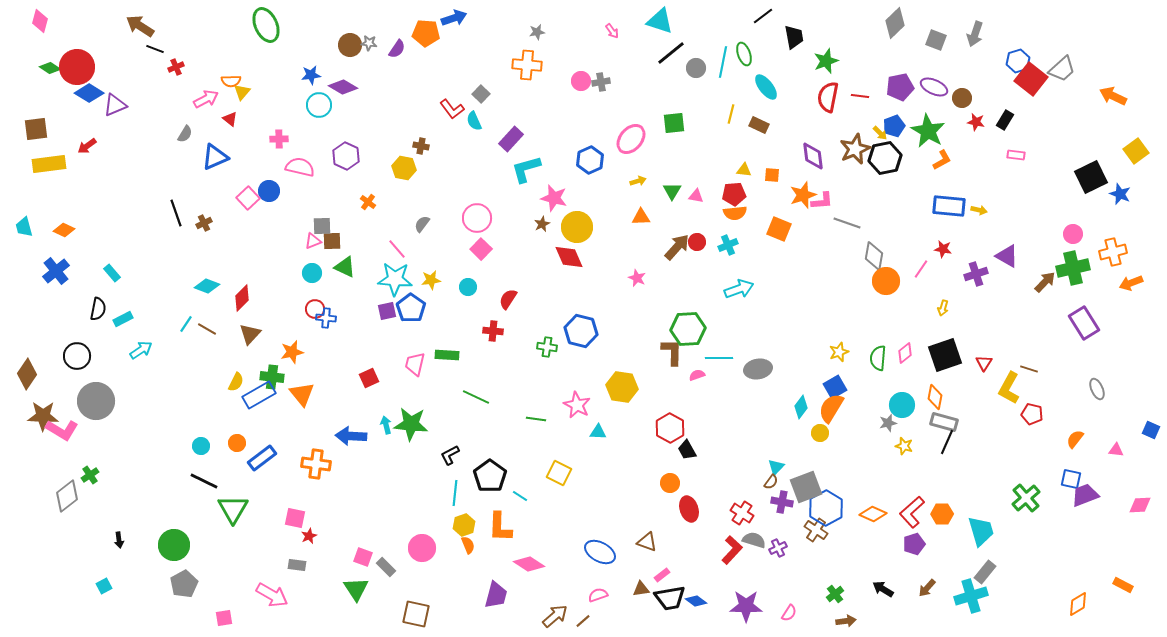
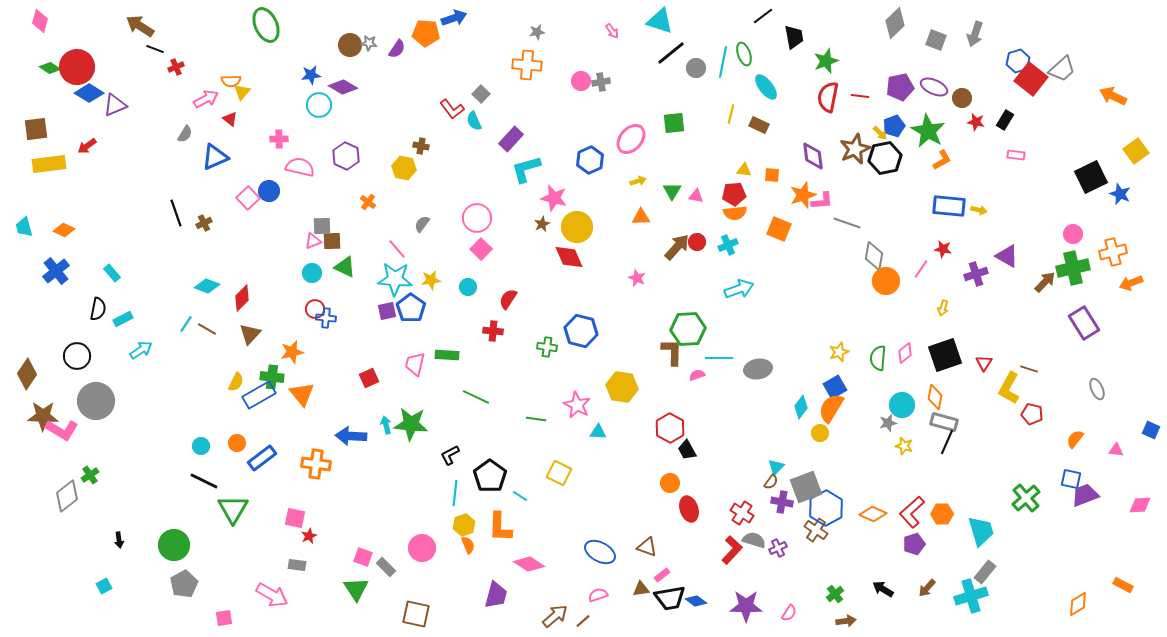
brown triangle at (647, 542): moved 5 px down
